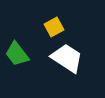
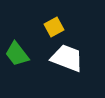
white trapezoid: rotated 12 degrees counterclockwise
